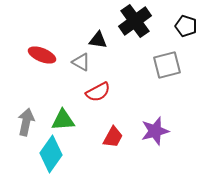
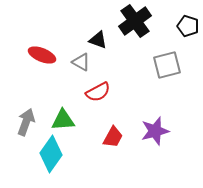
black pentagon: moved 2 px right
black triangle: rotated 12 degrees clockwise
gray arrow: rotated 8 degrees clockwise
